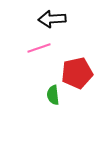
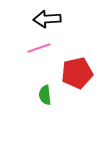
black arrow: moved 5 px left
green semicircle: moved 8 px left
